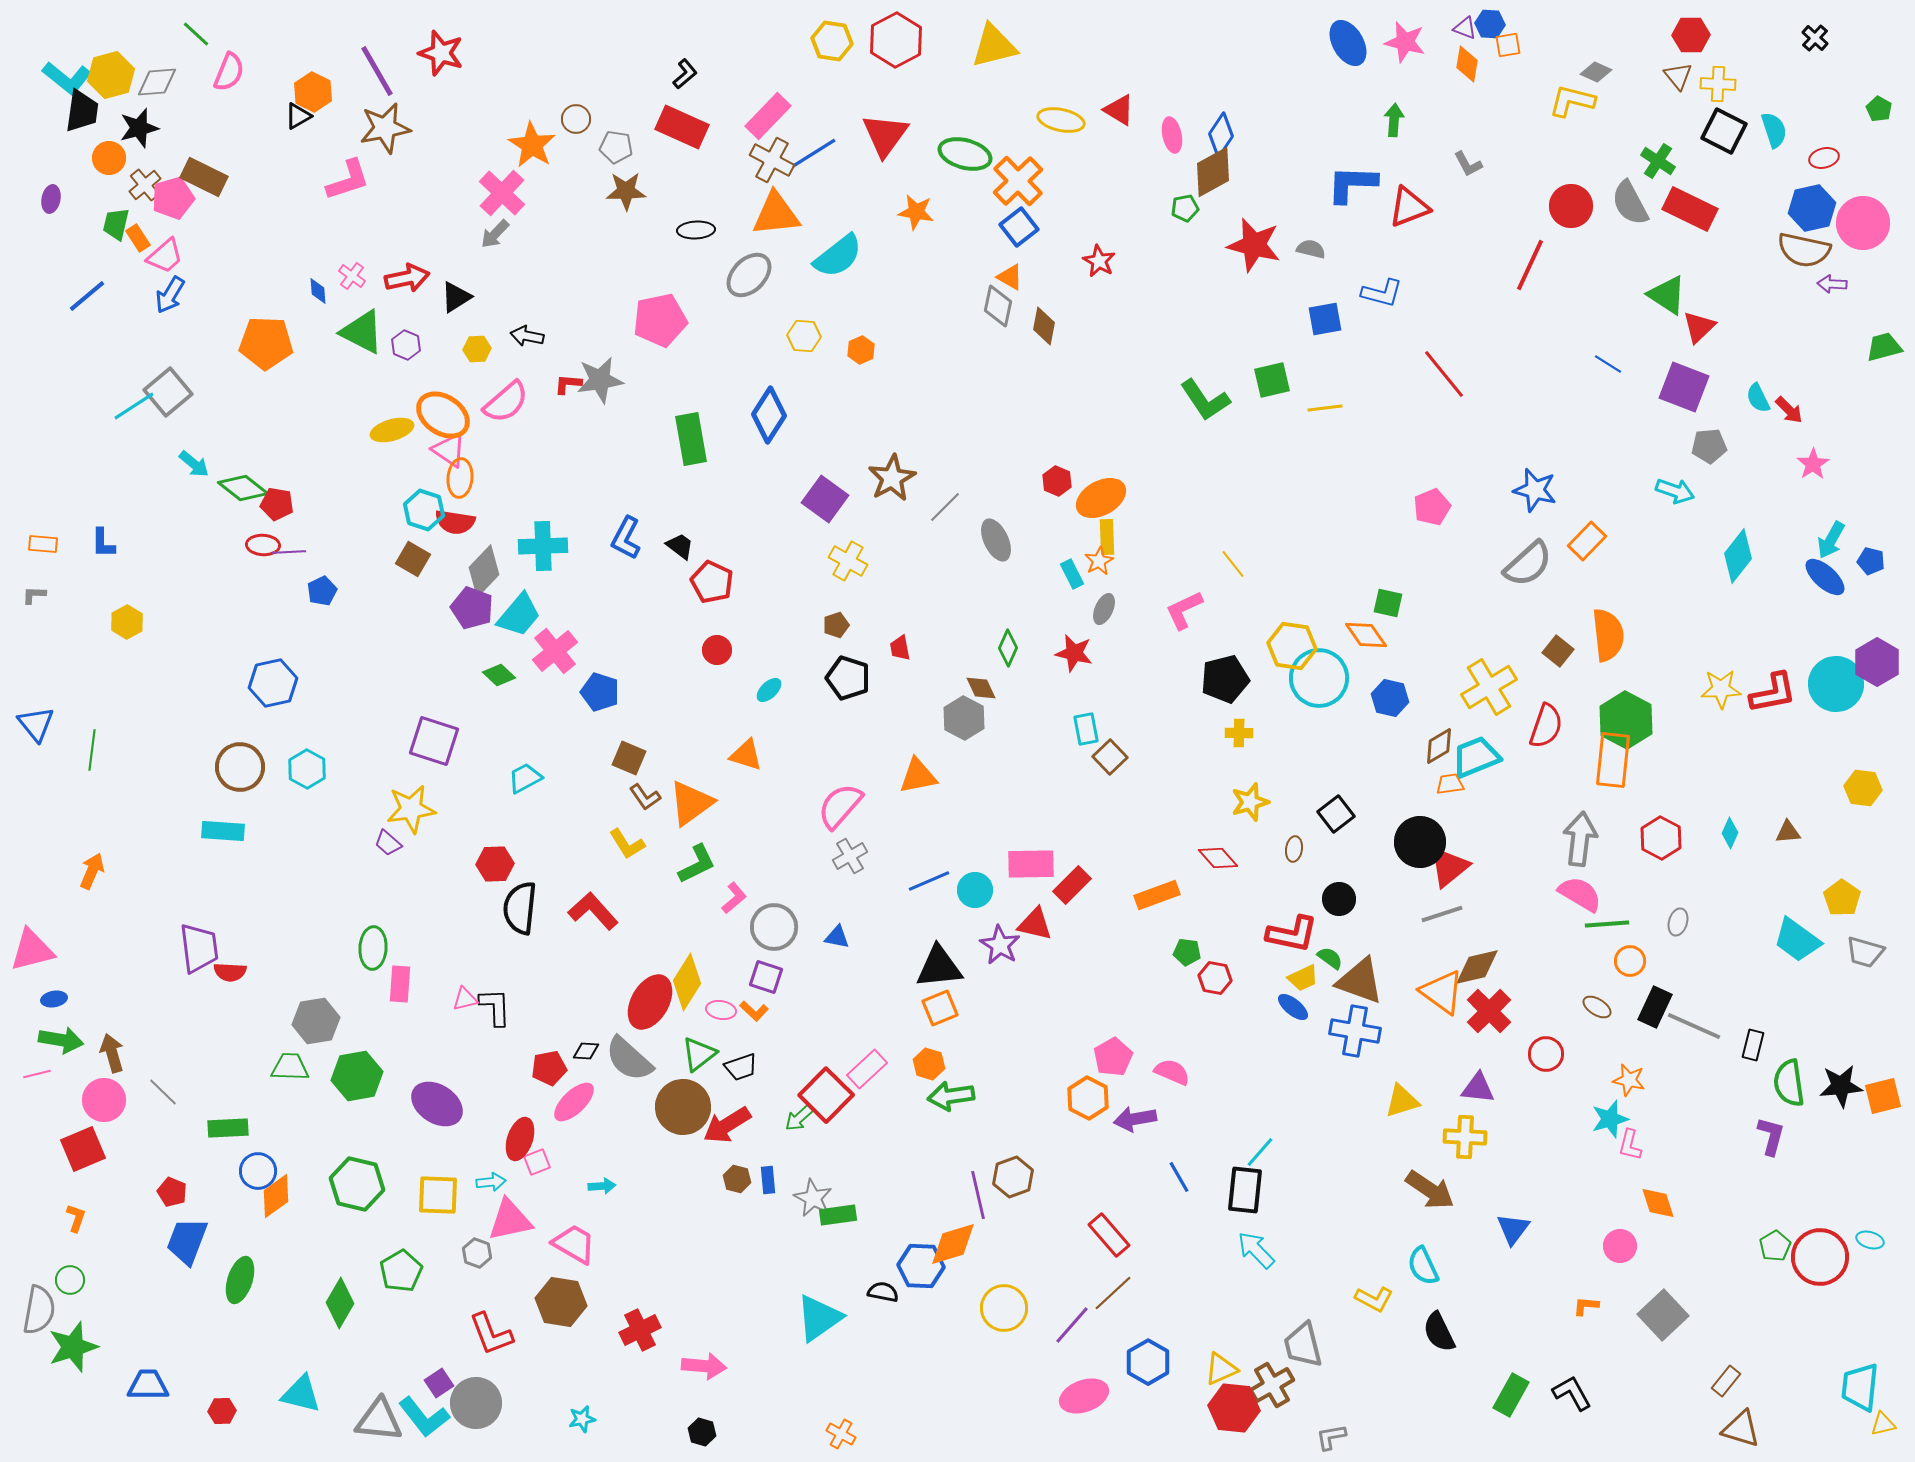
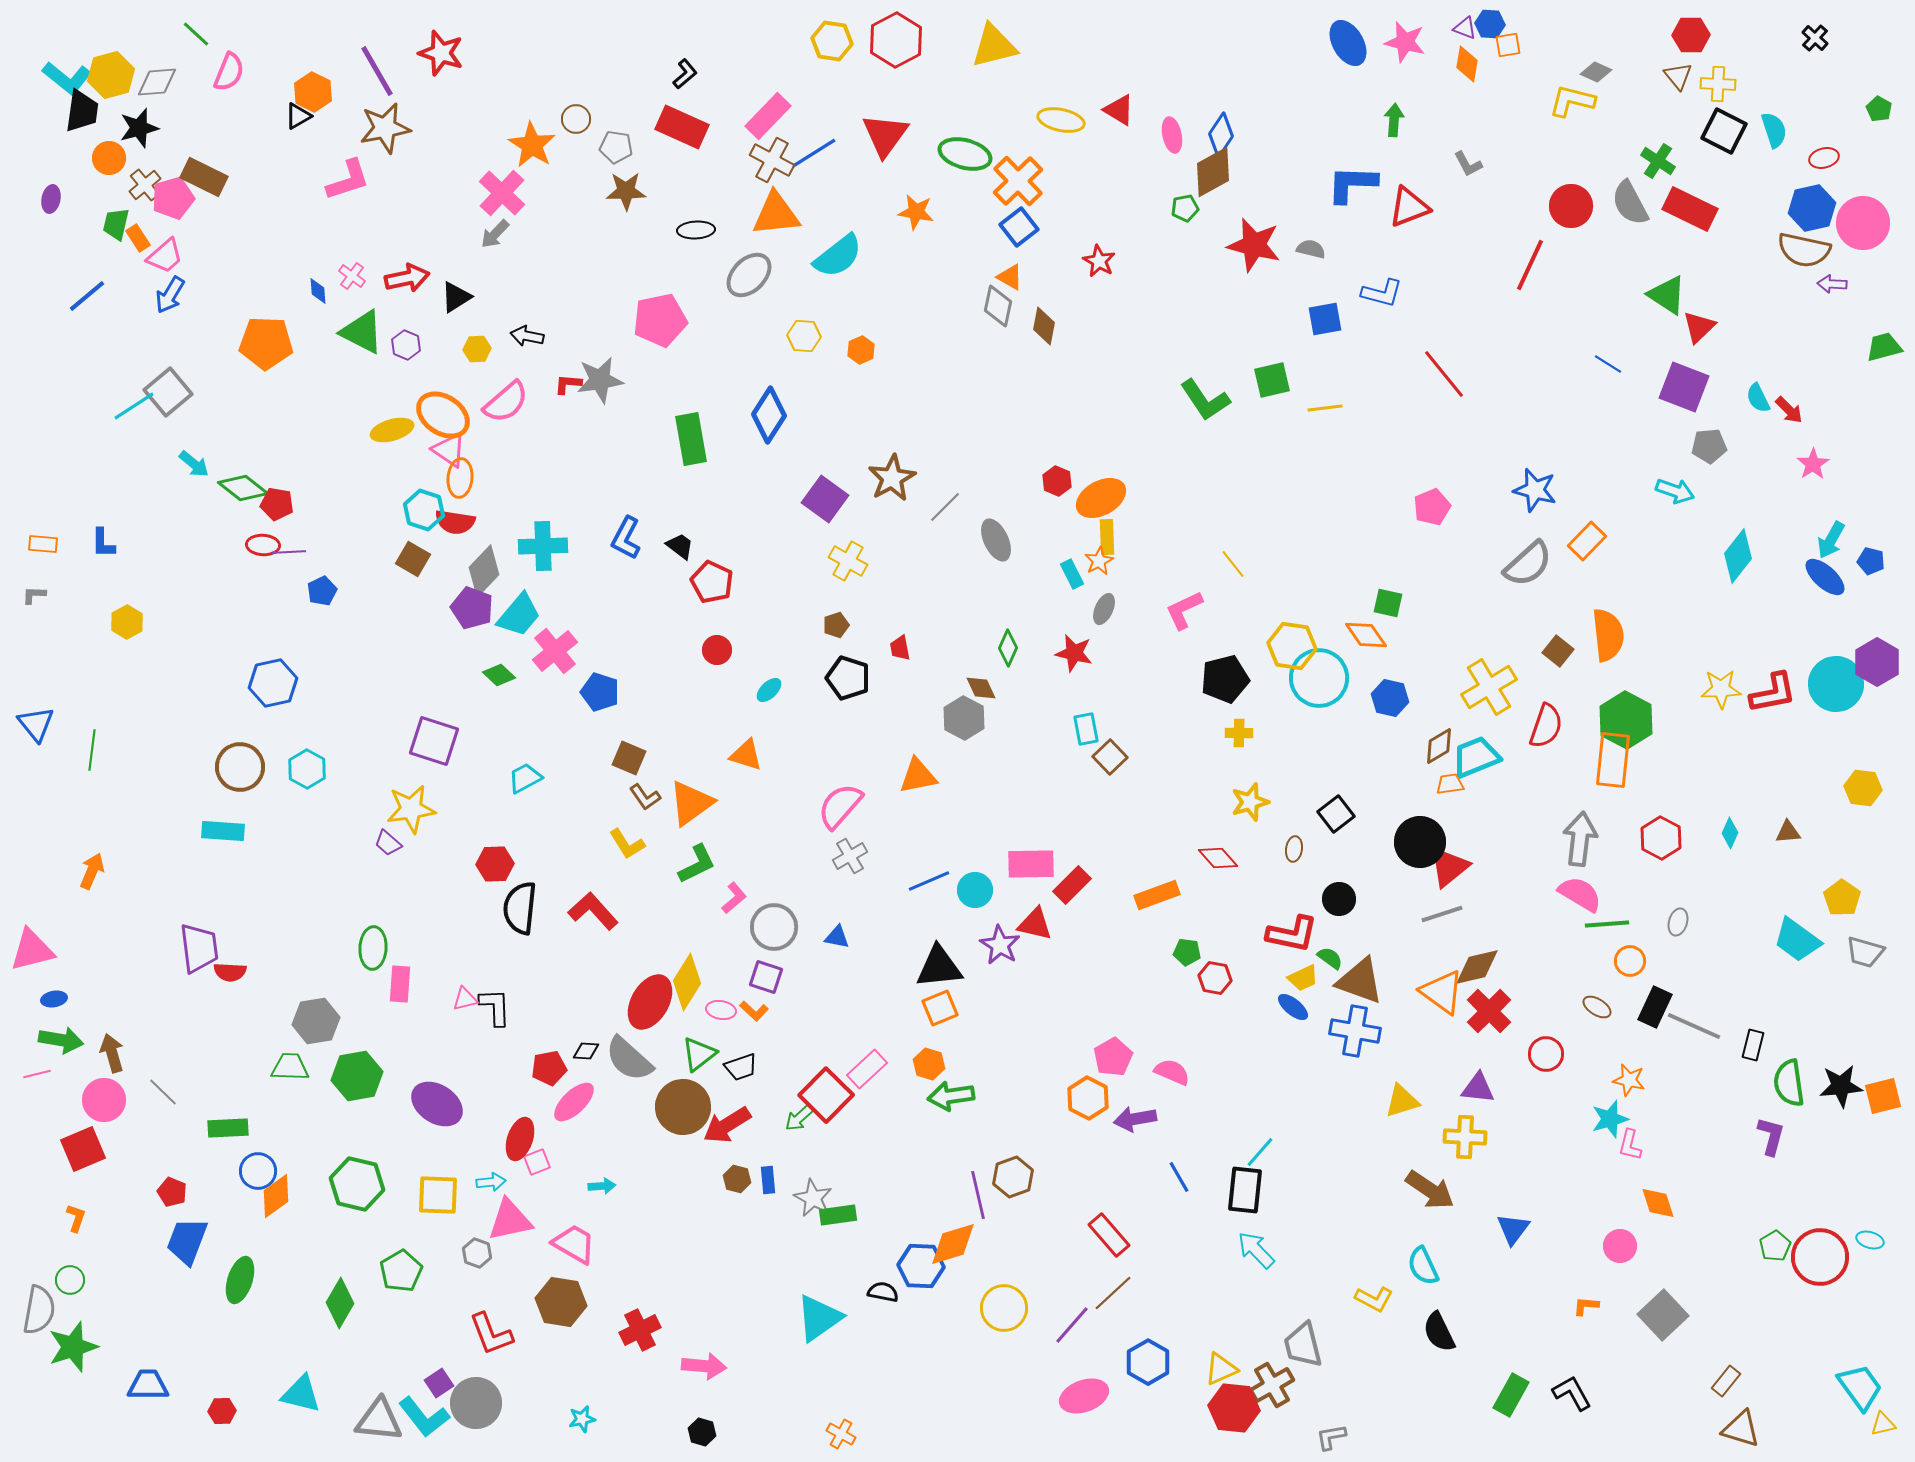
cyan trapezoid at (1860, 1387): rotated 138 degrees clockwise
